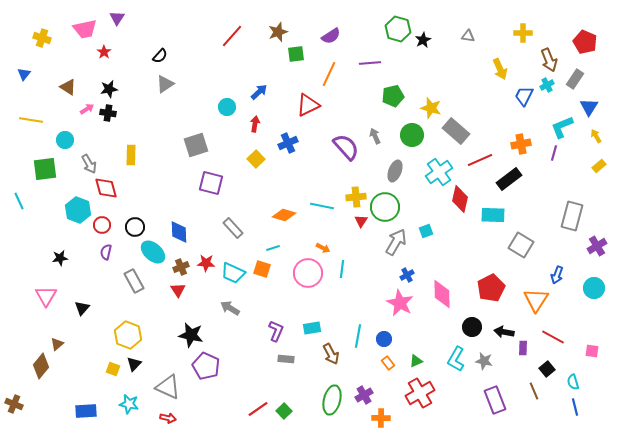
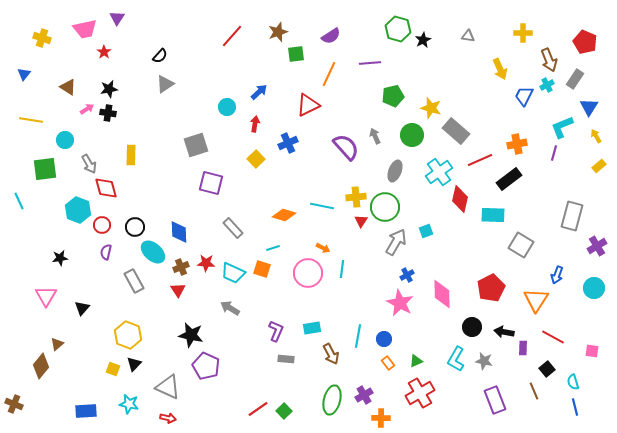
orange cross at (521, 144): moved 4 px left
